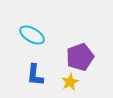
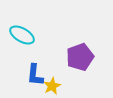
cyan ellipse: moved 10 px left
yellow star: moved 18 px left, 4 px down
